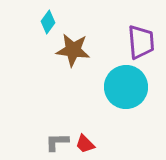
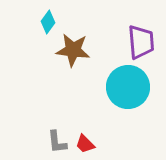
cyan circle: moved 2 px right
gray L-shape: rotated 95 degrees counterclockwise
